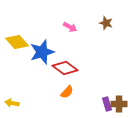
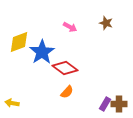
yellow diamond: moved 2 px right; rotated 70 degrees counterclockwise
blue star: rotated 15 degrees counterclockwise
purple rectangle: moved 2 px left; rotated 48 degrees clockwise
